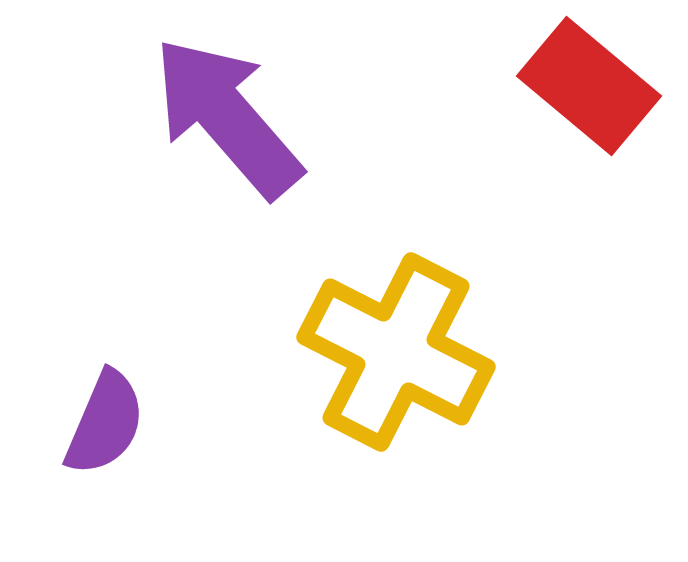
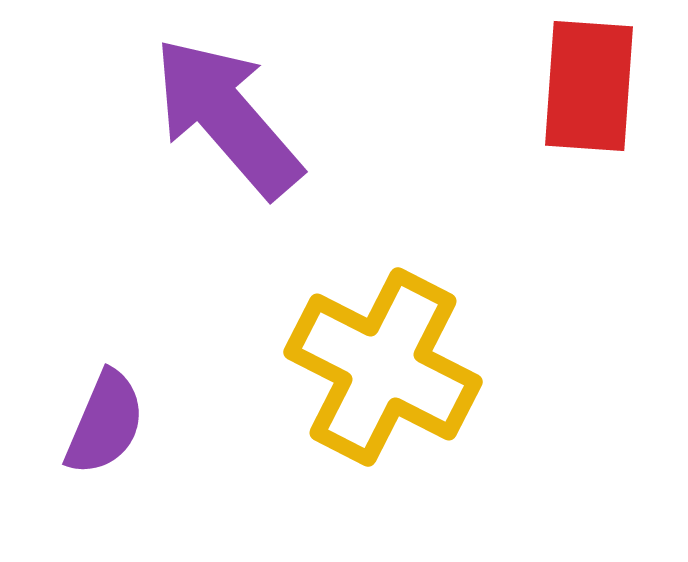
red rectangle: rotated 54 degrees clockwise
yellow cross: moved 13 px left, 15 px down
